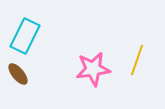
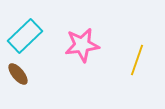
cyan rectangle: rotated 20 degrees clockwise
pink star: moved 11 px left, 24 px up
